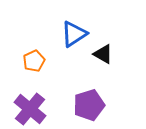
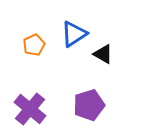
orange pentagon: moved 16 px up
